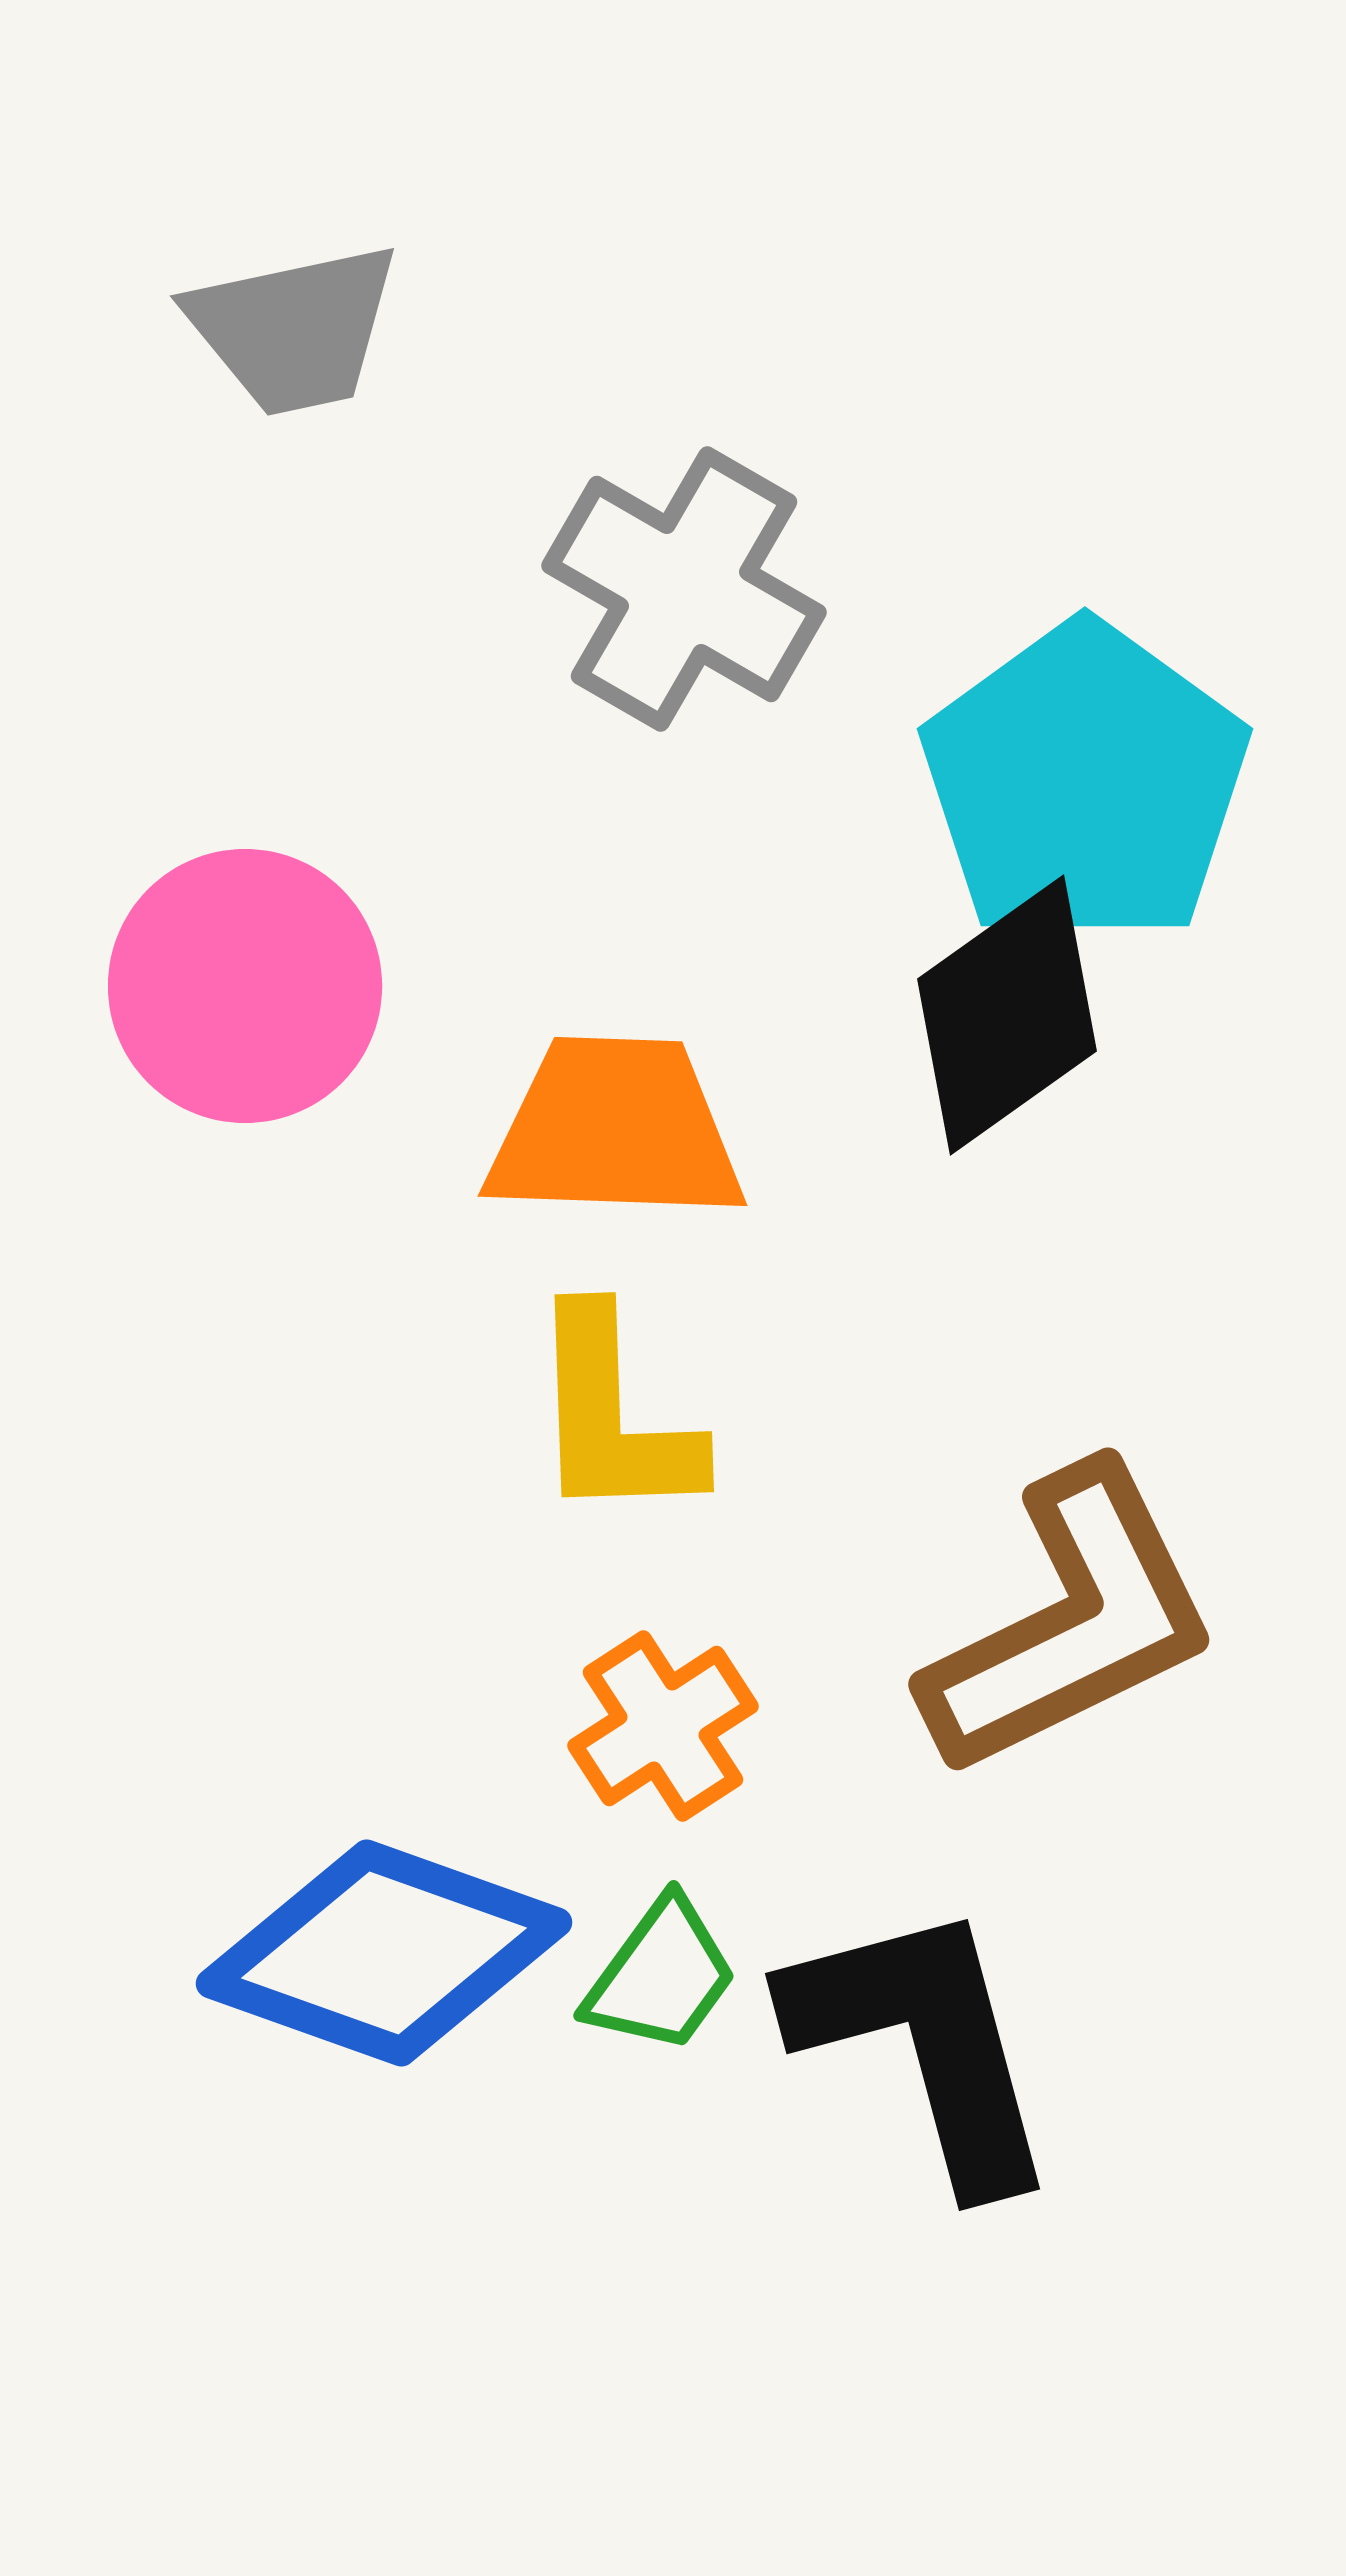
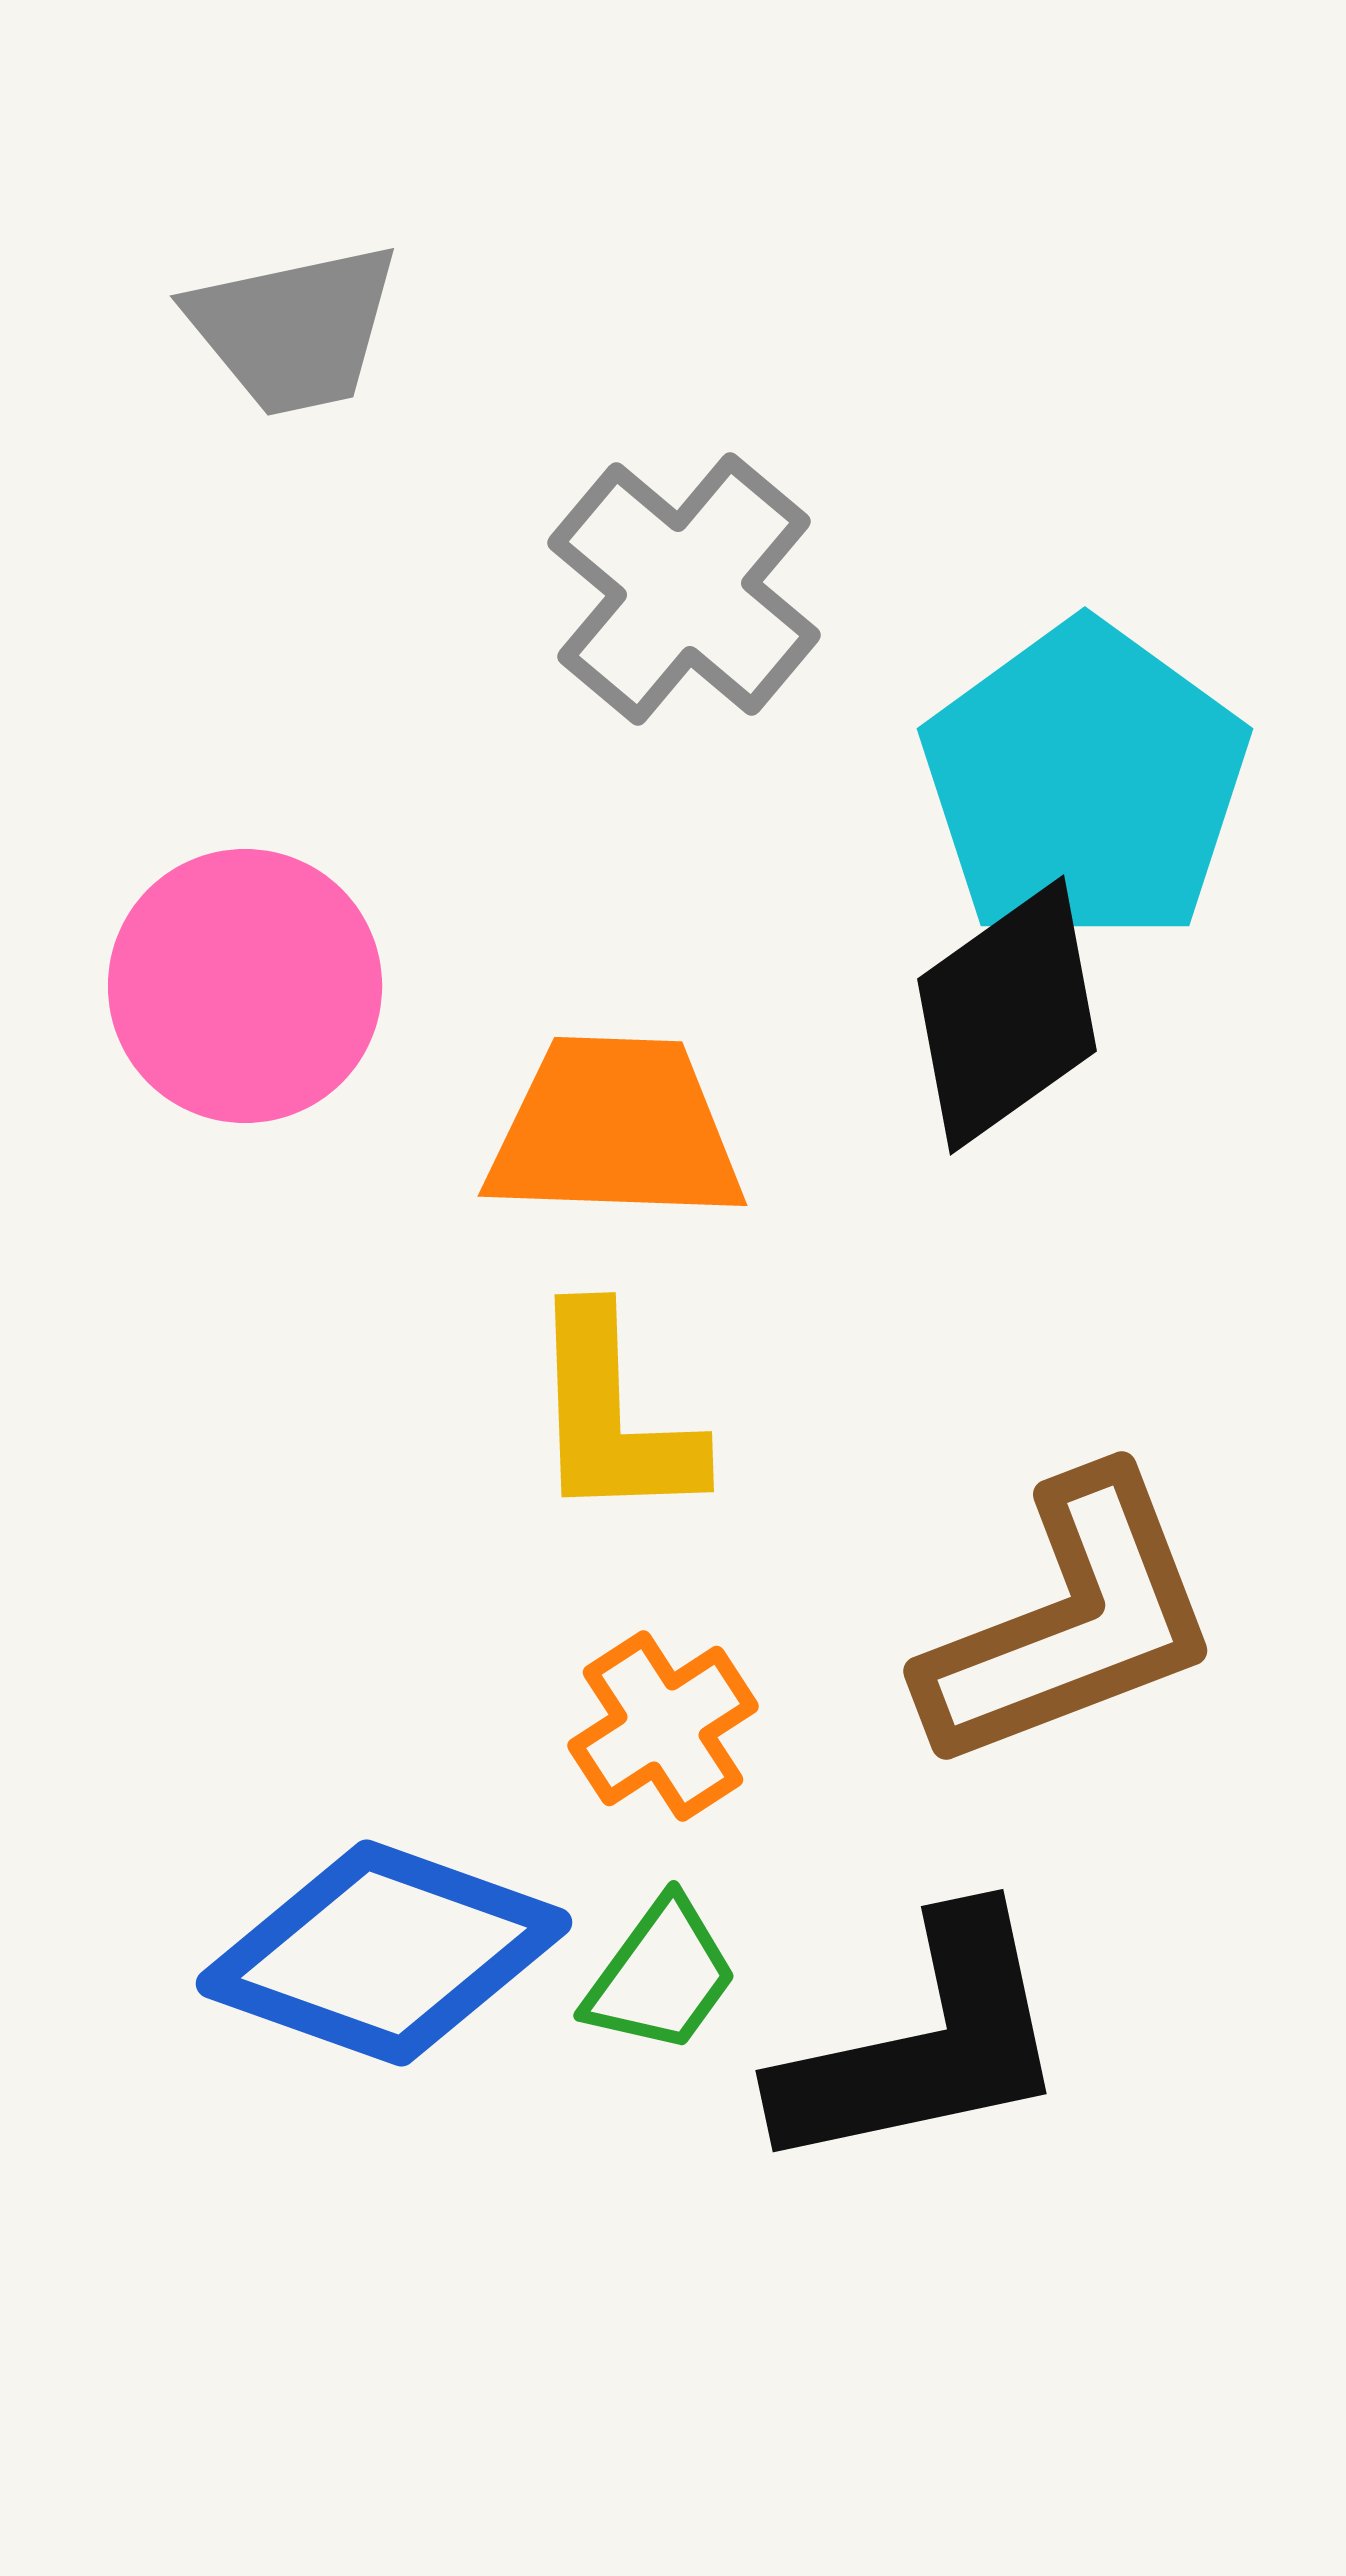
gray cross: rotated 10 degrees clockwise
brown L-shape: rotated 5 degrees clockwise
black L-shape: rotated 93 degrees clockwise
